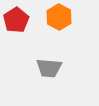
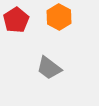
gray trapezoid: rotated 32 degrees clockwise
